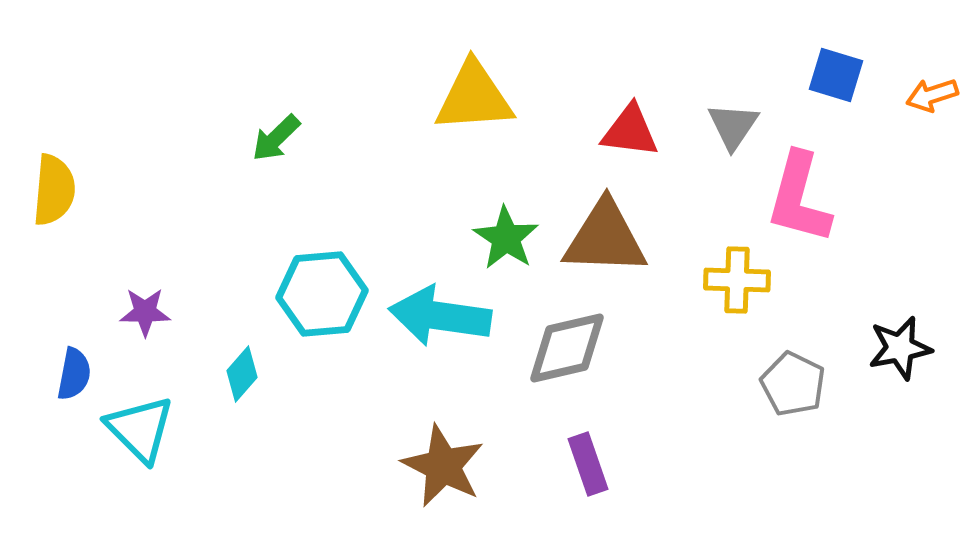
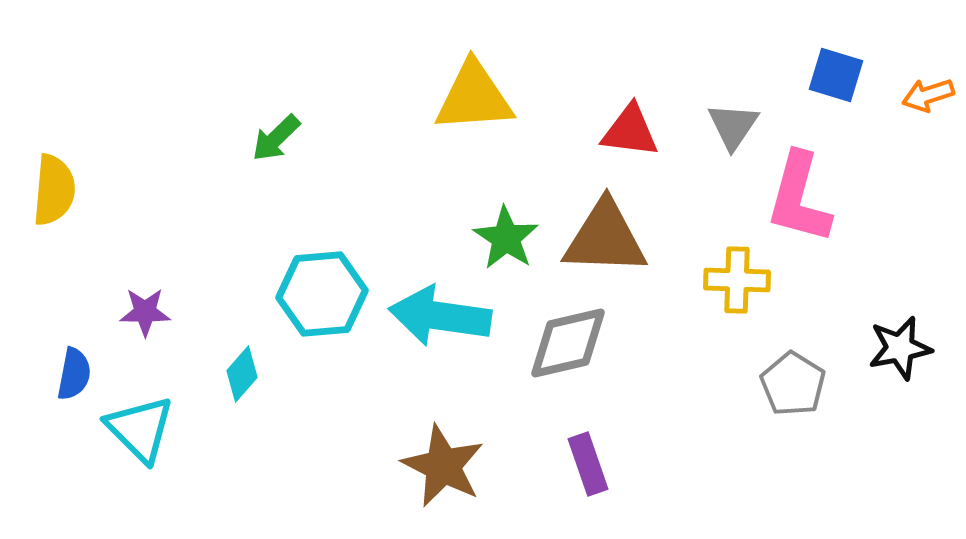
orange arrow: moved 4 px left
gray diamond: moved 1 px right, 5 px up
gray pentagon: rotated 6 degrees clockwise
